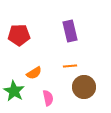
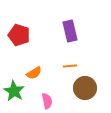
red pentagon: rotated 20 degrees clockwise
brown circle: moved 1 px right, 1 px down
pink semicircle: moved 1 px left, 3 px down
